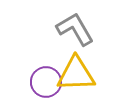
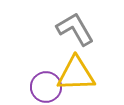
purple circle: moved 5 px down
